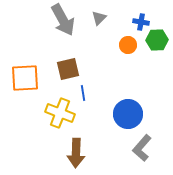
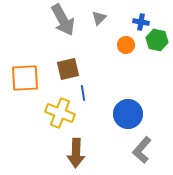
green hexagon: rotated 15 degrees clockwise
orange circle: moved 2 px left
gray L-shape: moved 2 px down
